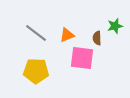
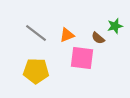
brown semicircle: moved 1 px right; rotated 48 degrees counterclockwise
